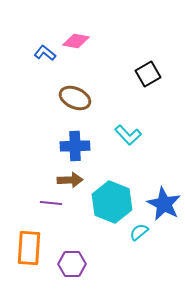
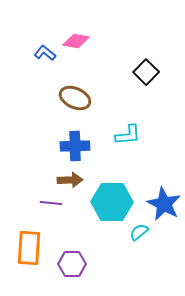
black square: moved 2 px left, 2 px up; rotated 15 degrees counterclockwise
cyan L-shape: rotated 52 degrees counterclockwise
cyan hexagon: rotated 21 degrees counterclockwise
